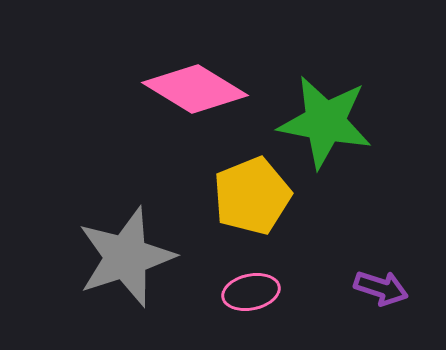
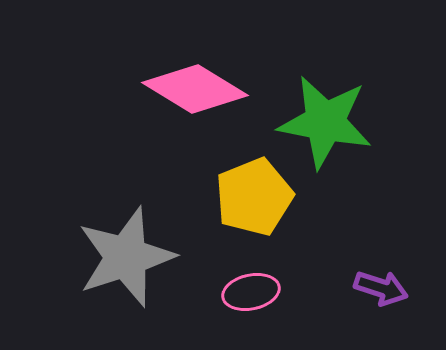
yellow pentagon: moved 2 px right, 1 px down
